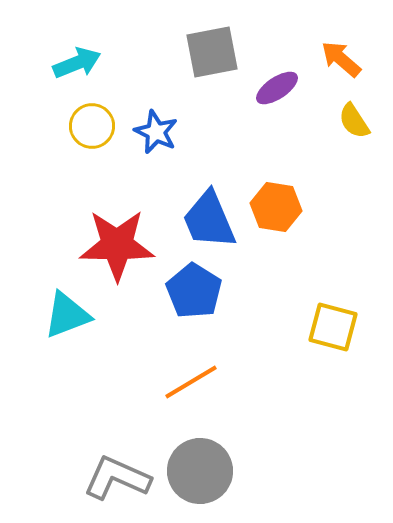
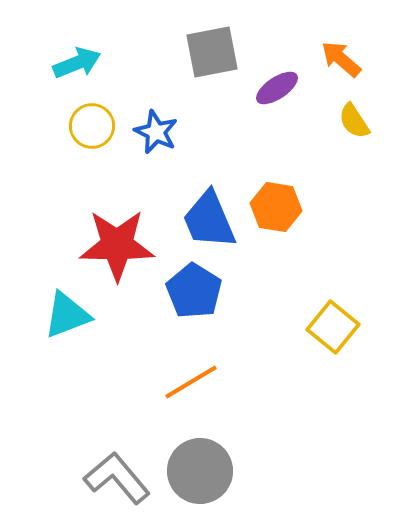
yellow square: rotated 24 degrees clockwise
gray L-shape: rotated 26 degrees clockwise
